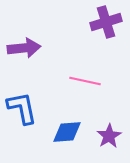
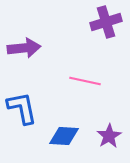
blue diamond: moved 3 px left, 4 px down; rotated 8 degrees clockwise
